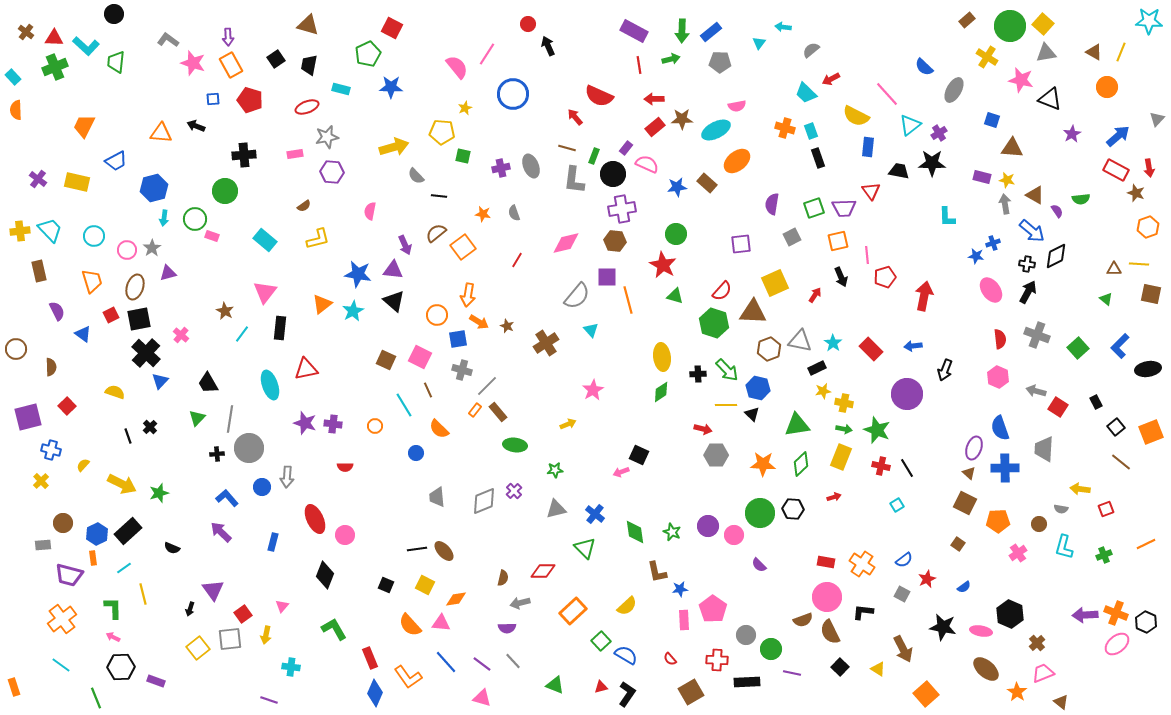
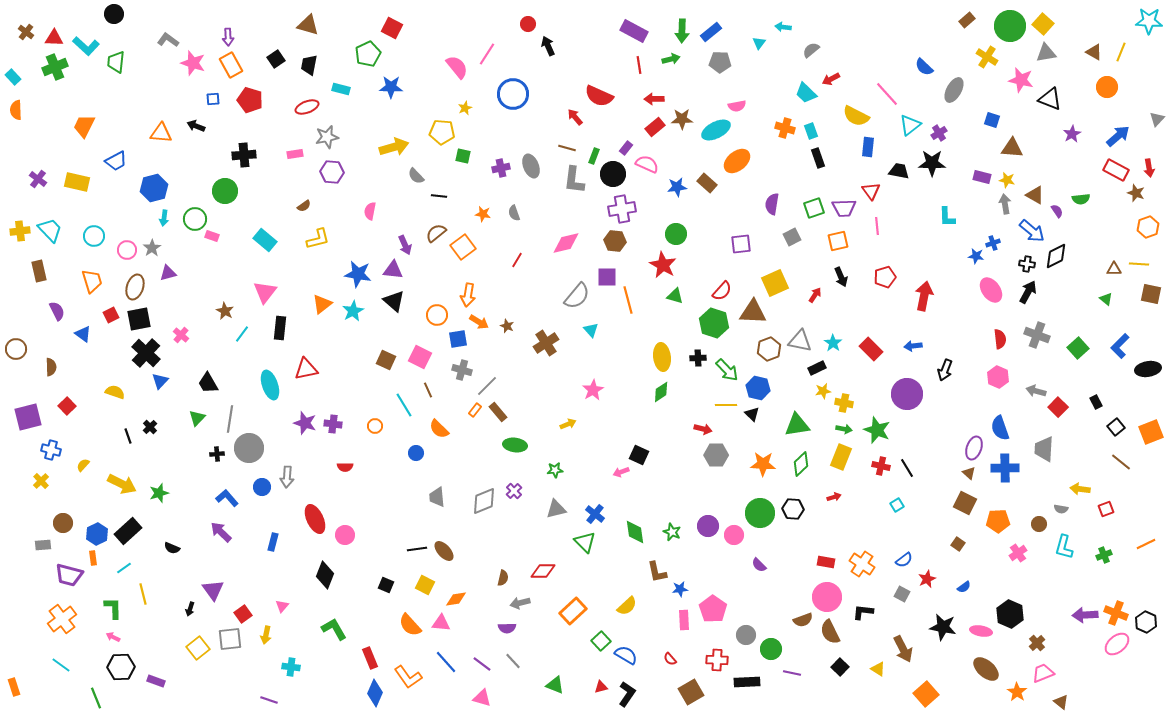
pink line at (867, 255): moved 10 px right, 29 px up
black cross at (698, 374): moved 16 px up
red square at (1058, 407): rotated 12 degrees clockwise
green triangle at (585, 548): moved 6 px up
